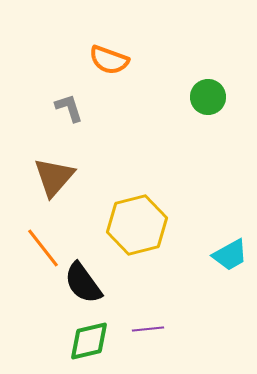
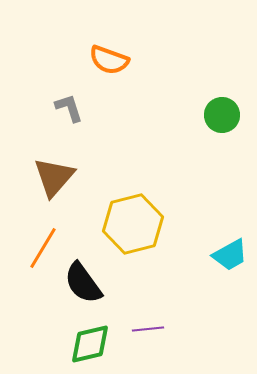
green circle: moved 14 px right, 18 px down
yellow hexagon: moved 4 px left, 1 px up
orange line: rotated 69 degrees clockwise
green diamond: moved 1 px right, 3 px down
